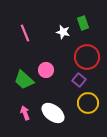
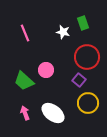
green trapezoid: moved 1 px down
